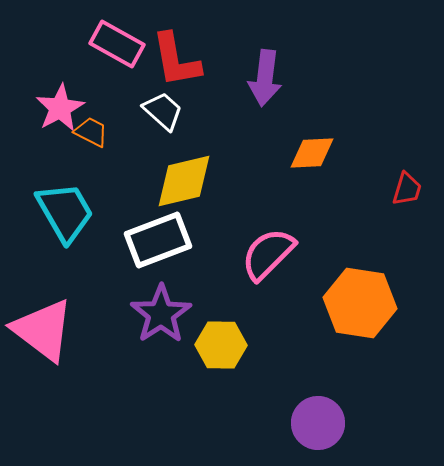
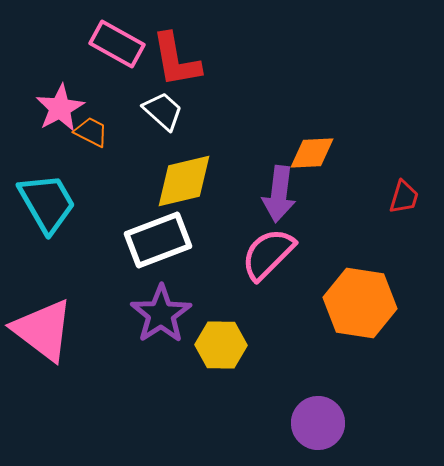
purple arrow: moved 14 px right, 116 px down
red trapezoid: moved 3 px left, 8 px down
cyan trapezoid: moved 18 px left, 9 px up
